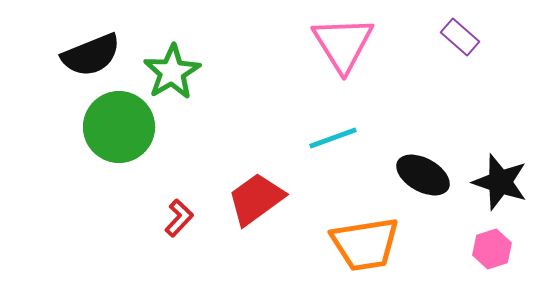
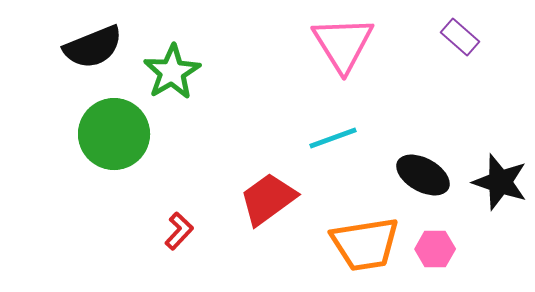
black semicircle: moved 2 px right, 8 px up
green circle: moved 5 px left, 7 px down
red trapezoid: moved 12 px right
red L-shape: moved 13 px down
pink hexagon: moved 57 px left; rotated 18 degrees clockwise
